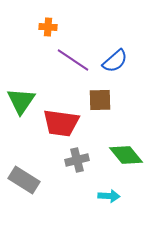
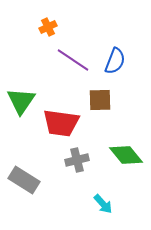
orange cross: rotated 30 degrees counterclockwise
blue semicircle: rotated 28 degrees counterclockwise
cyan arrow: moved 6 px left, 8 px down; rotated 45 degrees clockwise
